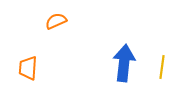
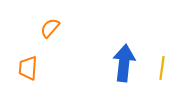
orange semicircle: moved 6 px left, 7 px down; rotated 25 degrees counterclockwise
yellow line: moved 1 px down
